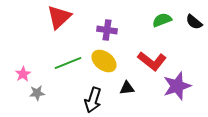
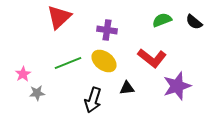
red L-shape: moved 3 px up
